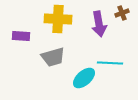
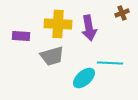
yellow cross: moved 5 px down
purple arrow: moved 10 px left, 4 px down
gray trapezoid: moved 1 px left, 1 px up
